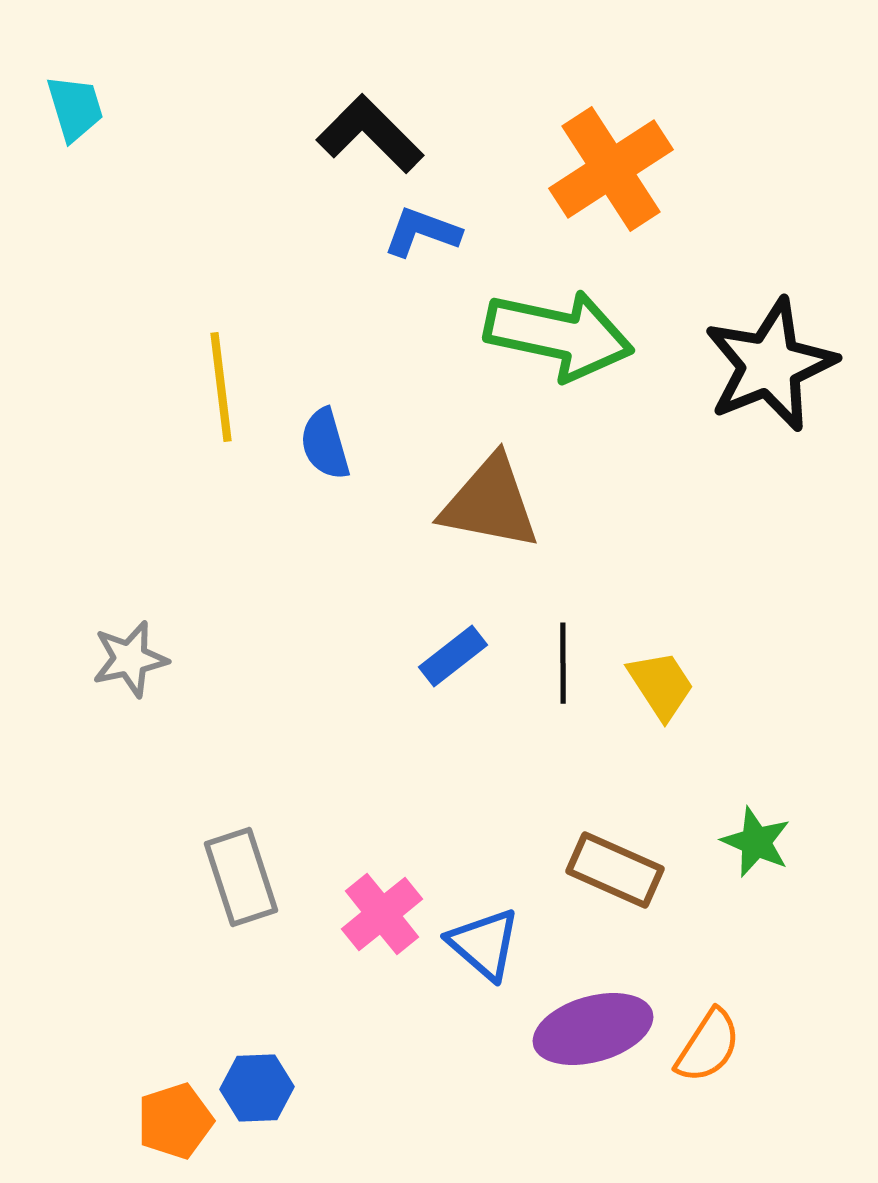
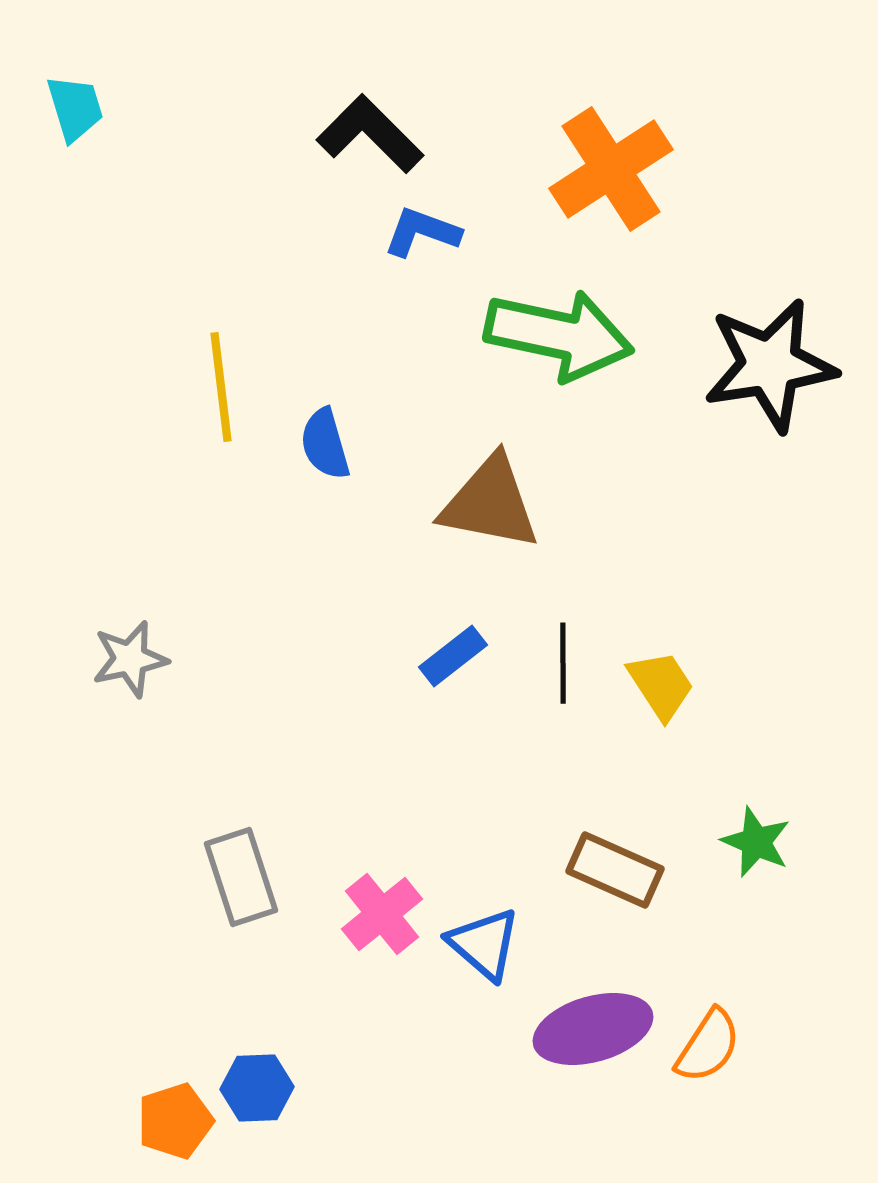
black star: rotated 13 degrees clockwise
